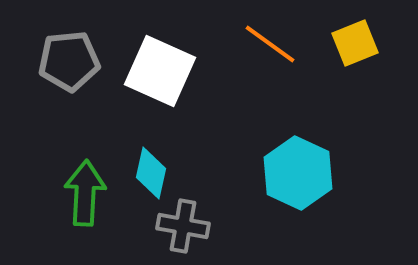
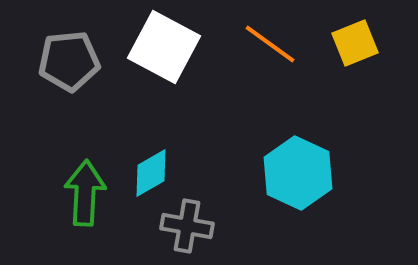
white square: moved 4 px right, 24 px up; rotated 4 degrees clockwise
cyan diamond: rotated 48 degrees clockwise
gray cross: moved 4 px right
